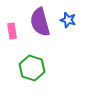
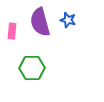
pink rectangle: rotated 14 degrees clockwise
green hexagon: rotated 20 degrees counterclockwise
